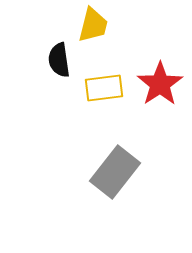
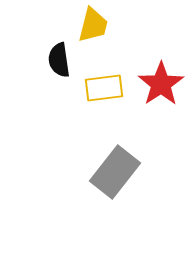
red star: moved 1 px right
